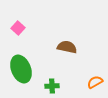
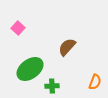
brown semicircle: rotated 60 degrees counterclockwise
green ellipse: moved 9 px right; rotated 76 degrees clockwise
orange semicircle: rotated 140 degrees clockwise
